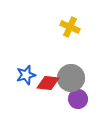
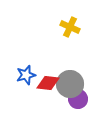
gray circle: moved 1 px left, 6 px down
